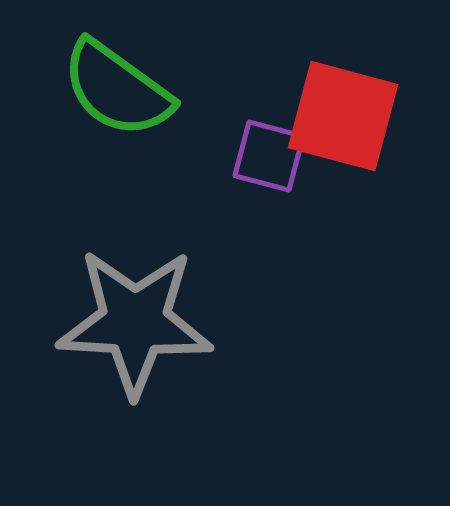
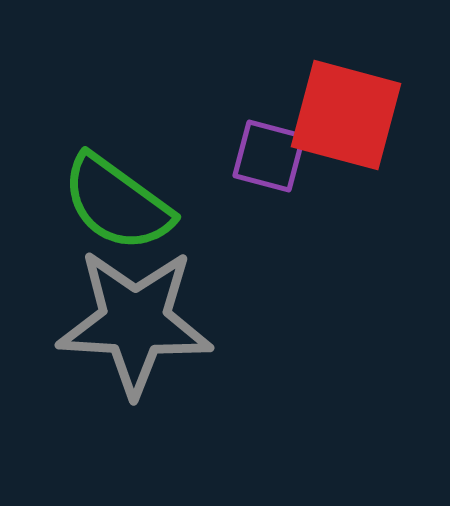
green semicircle: moved 114 px down
red square: moved 3 px right, 1 px up
